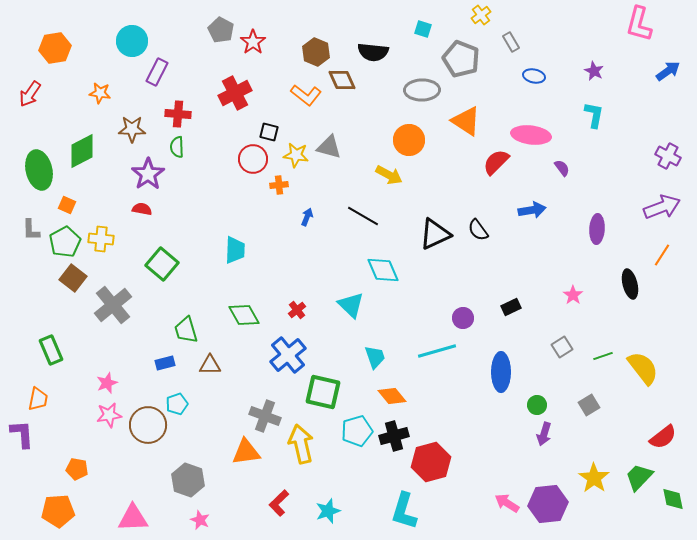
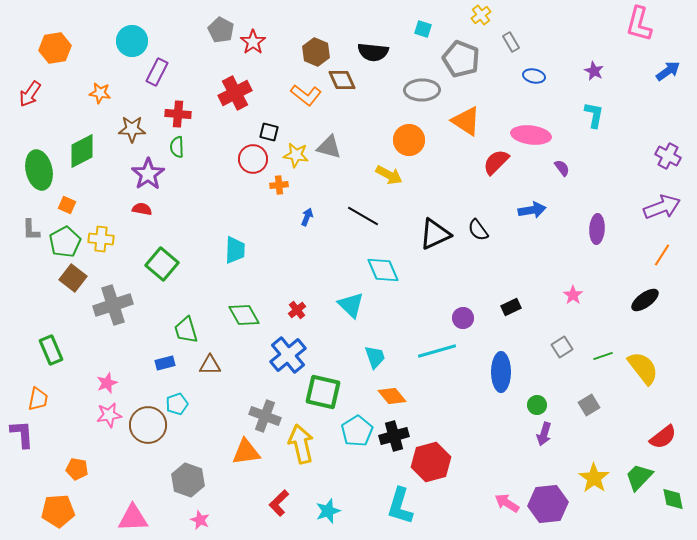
black ellipse at (630, 284): moved 15 px right, 16 px down; rotated 68 degrees clockwise
gray cross at (113, 305): rotated 21 degrees clockwise
cyan pentagon at (357, 431): rotated 16 degrees counterclockwise
cyan L-shape at (404, 511): moved 4 px left, 5 px up
